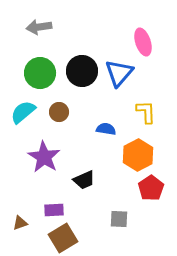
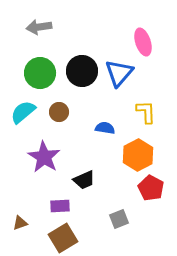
blue semicircle: moved 1 px left, 1 px up
red pentagon: rotated 10 degrees counterclockwise
purple rectangle: moved 6 px right, 4 px up
gray square: rotated 24 degrees counterclockwise
